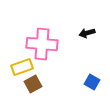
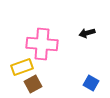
blue square: moved 1 px left, 1 px down
